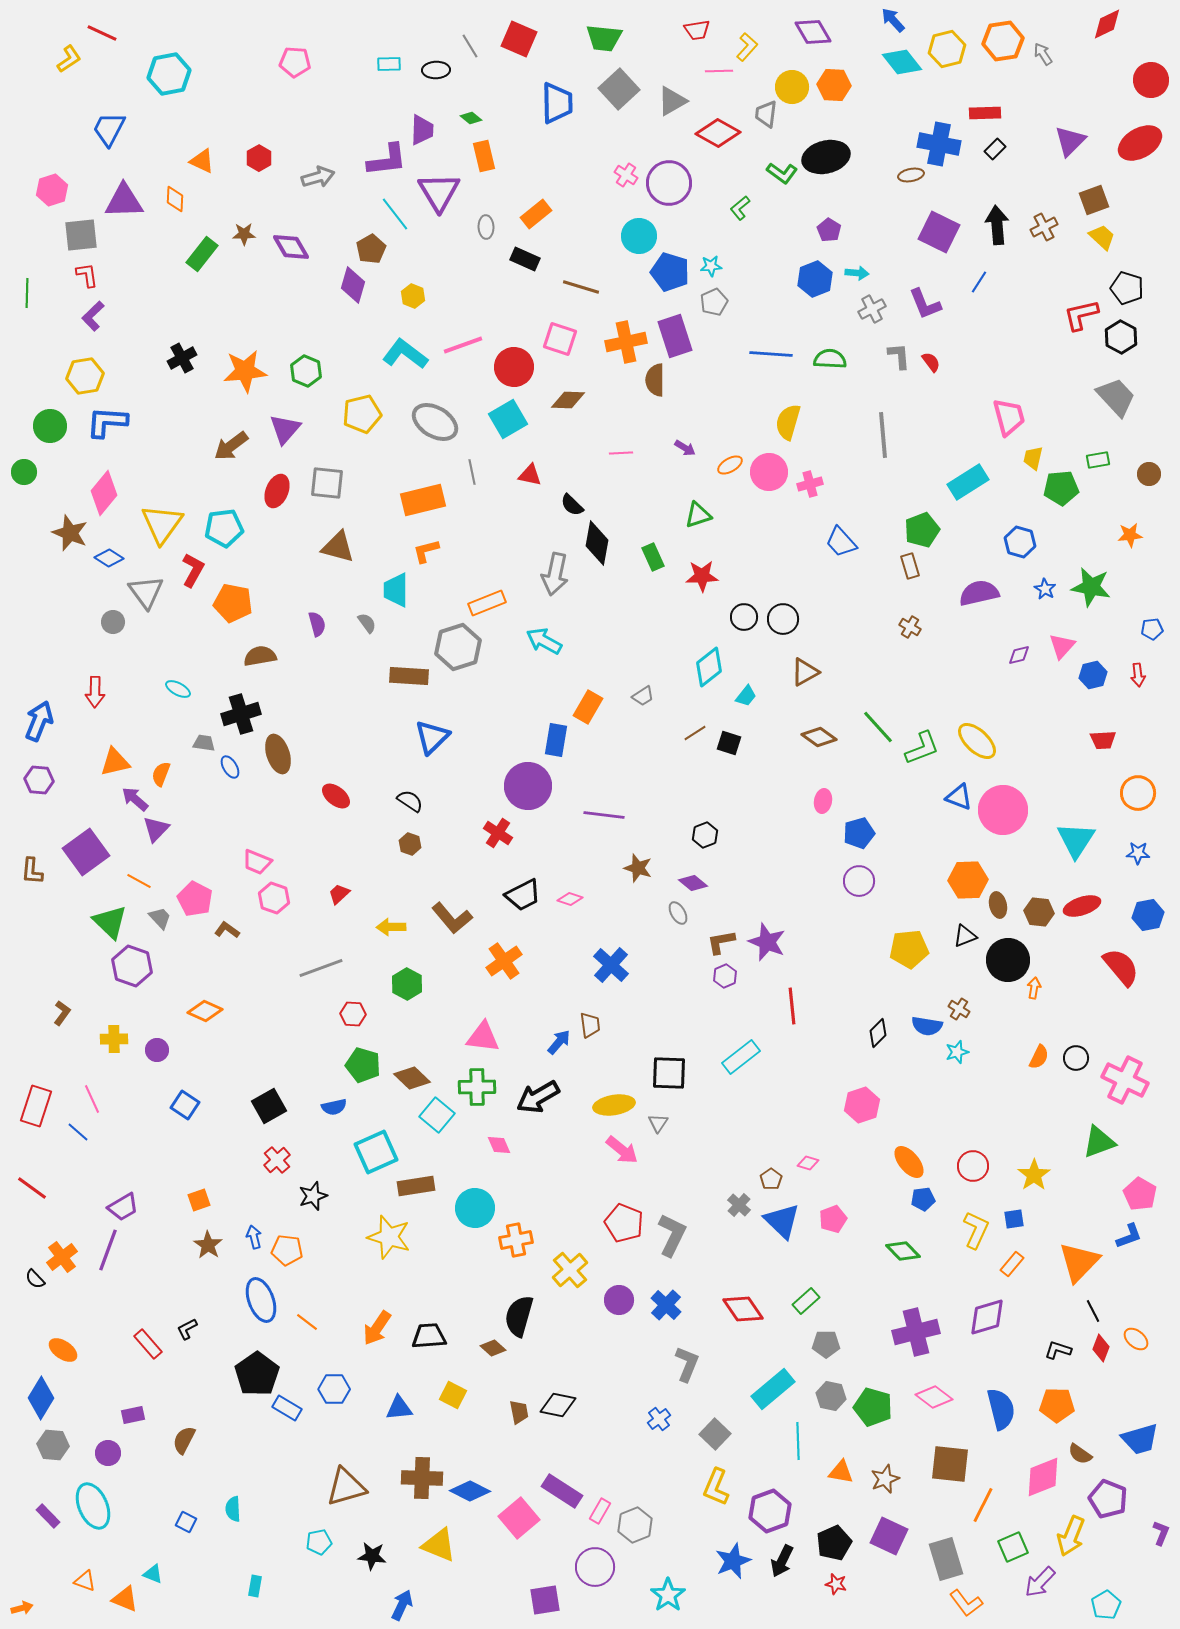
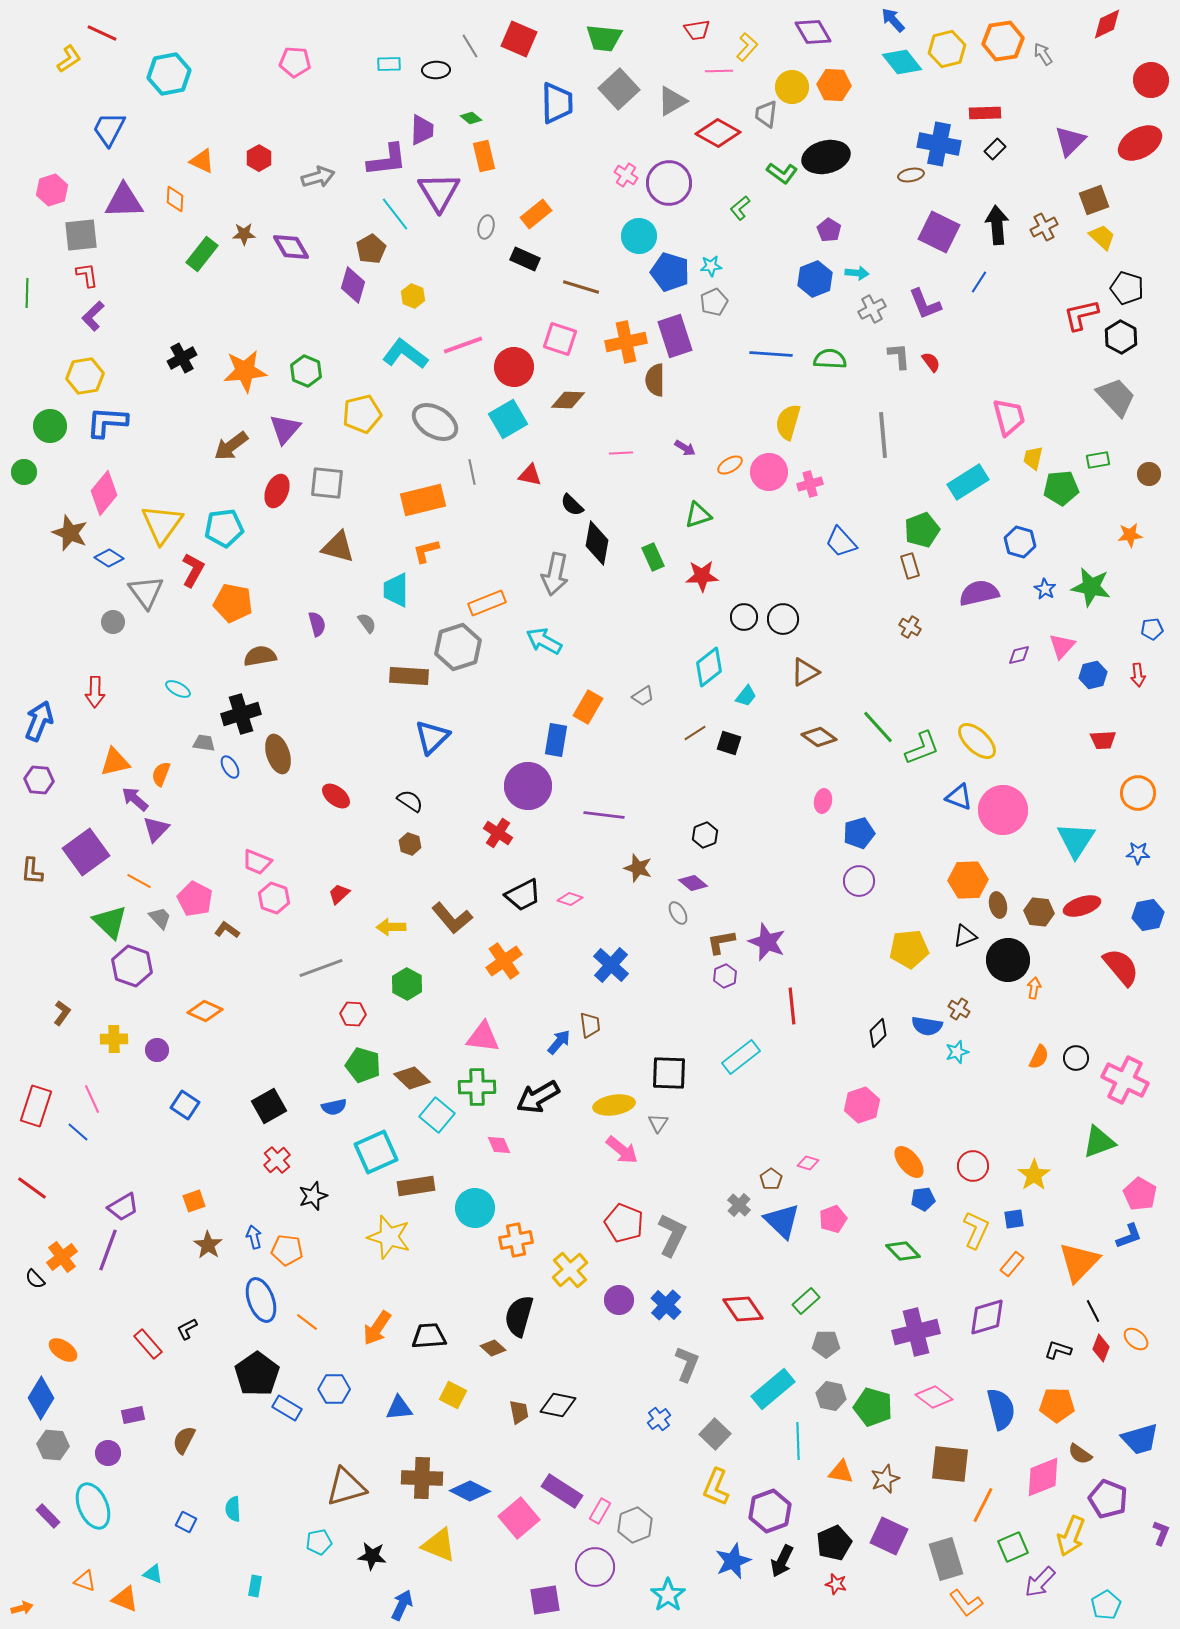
gray ellipse at (486, 227): rotated 15 degrees clockwise
orange square at (199, 1200): moved 5 px left, 1 px down
